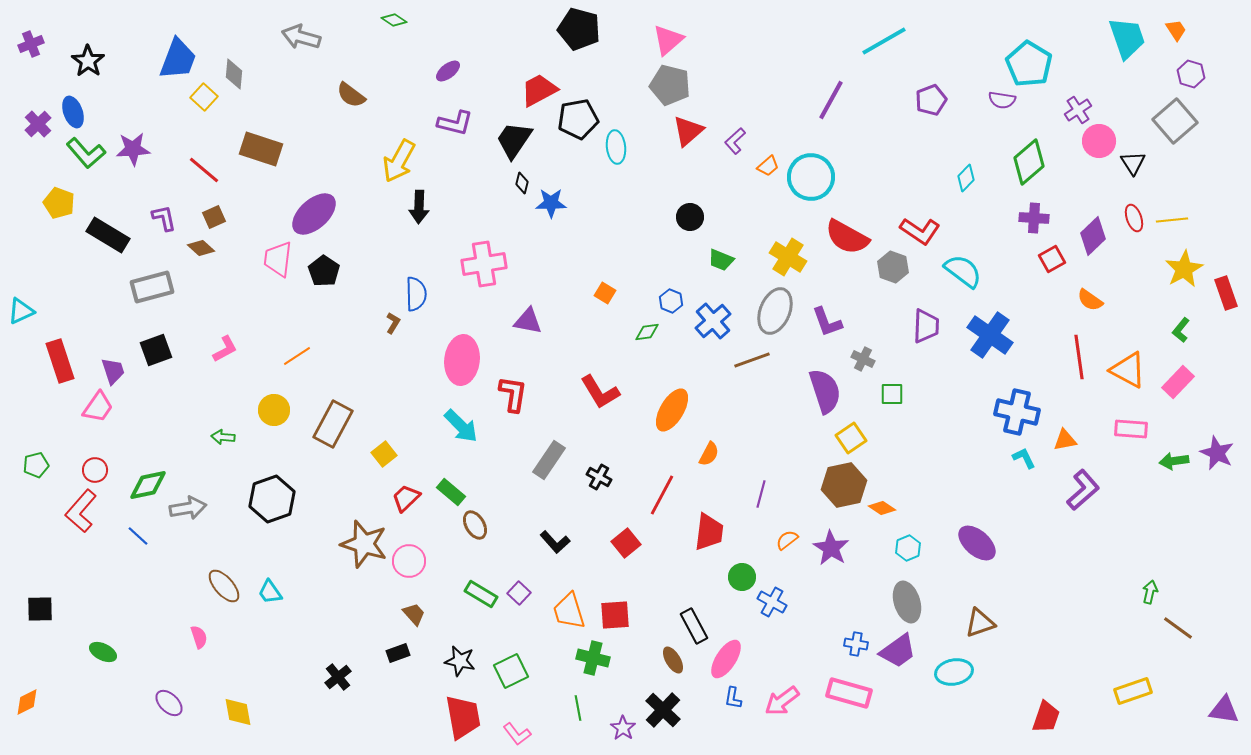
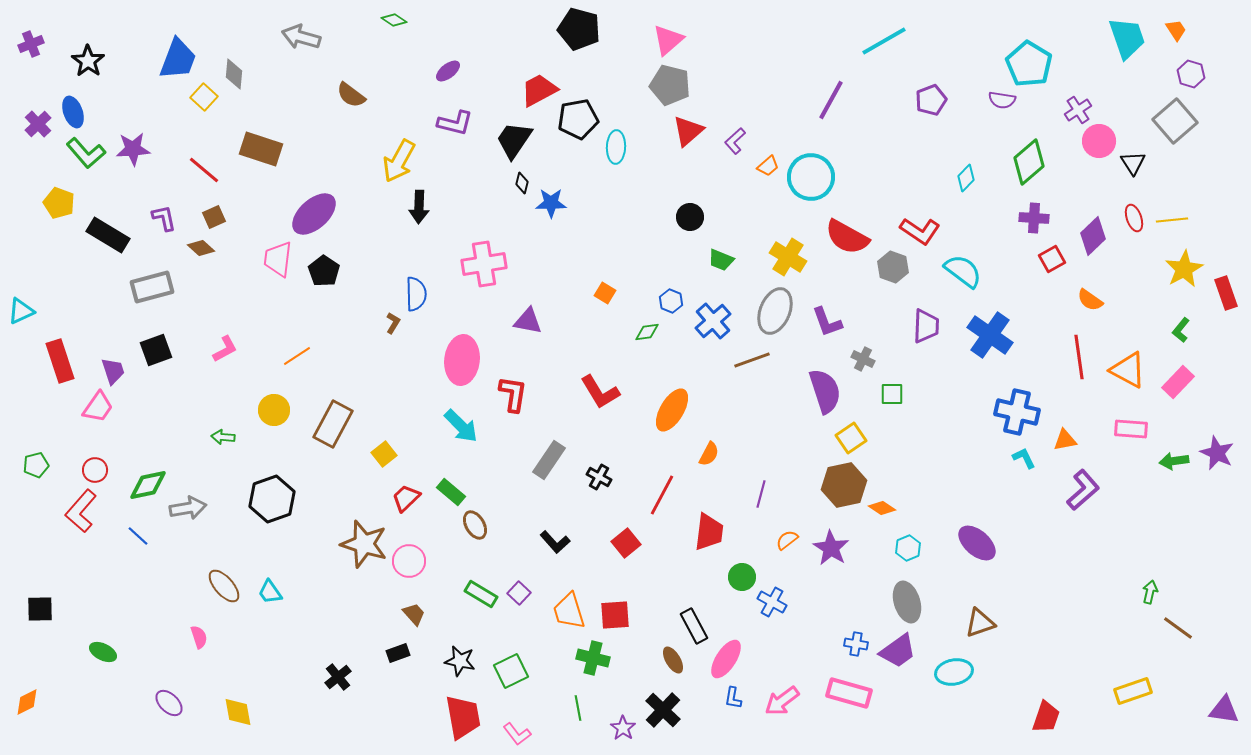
cyan ellipse at (616, 147): rotated 8 degrees clockwise
